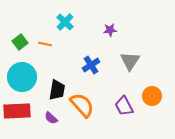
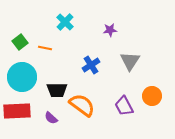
orange line: moved 4 px down
black trapezoid: rotated 80 degrees clockwise
orange semicircle: rotated 12 degrees counterclockwise
